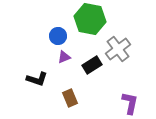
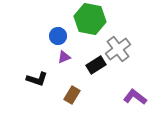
black rectangle: moved 4 px right
brown rectangle: moved 2 px right, 3 px up; rotated 54 degrees clockwise
purple L-shape: moved 5 px right, 6 px up; rotated 65 degrees counterclockwise
